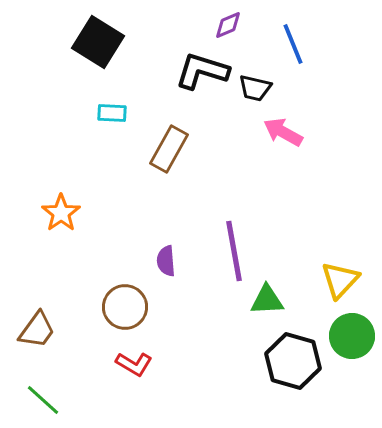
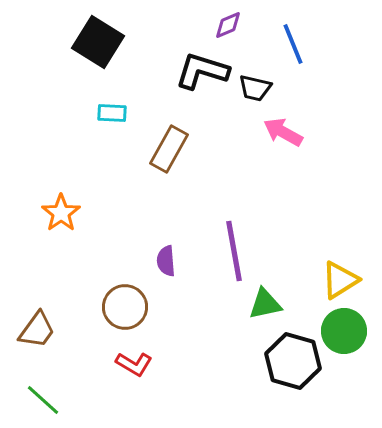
yellow triangle: rotated 15 degrees clockwise
green triangle: moved 2 px left, 4 px down; rotated 9 degrees counterclockwise
green circle: moved 8 px left, 5 px up
